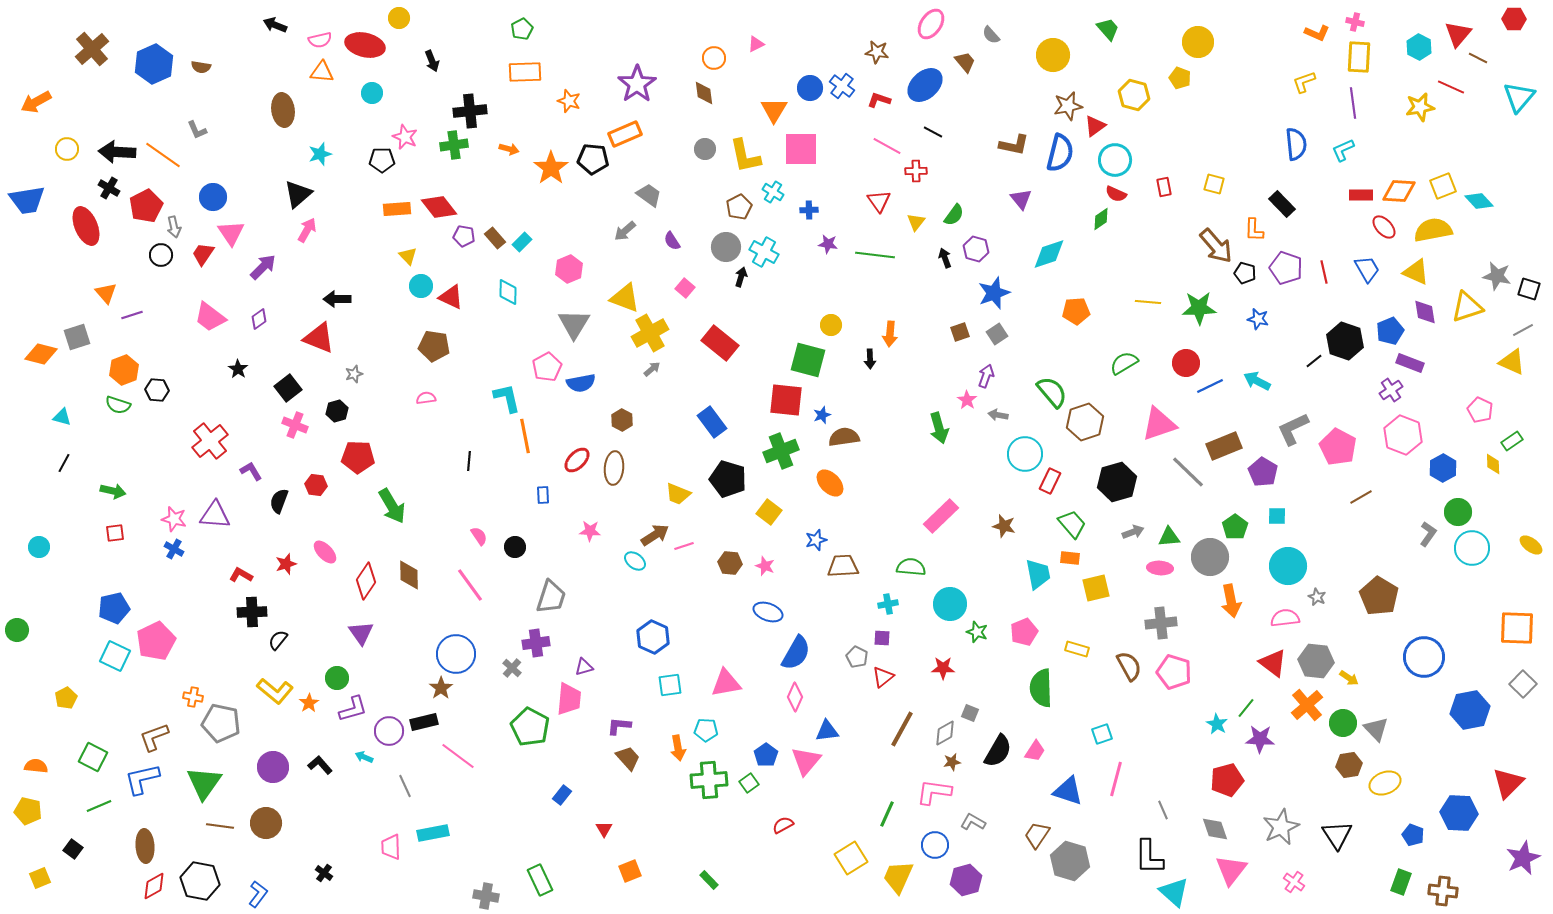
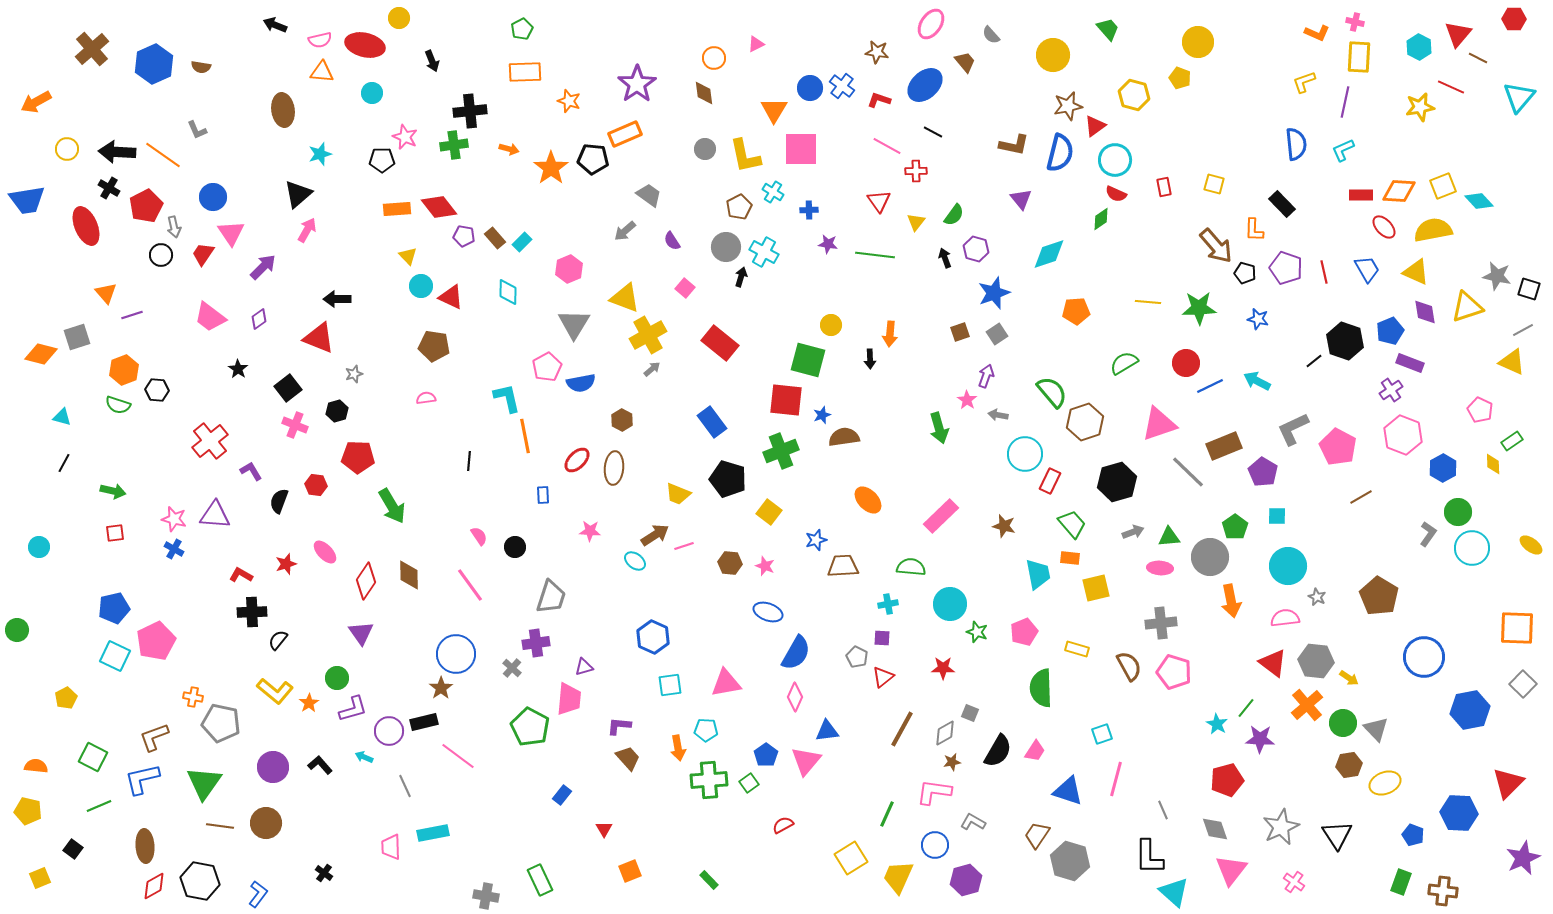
purple line at (1353, 103): moved 8 px left, 1 px up; rotated 20 degrees clockwise
yellow cross at (650, 333): moved 2 px left, 2 px down
orange ellipse at (830, 483): moved 38 px right, 17 px down
